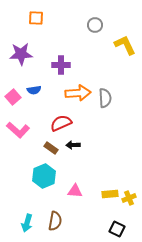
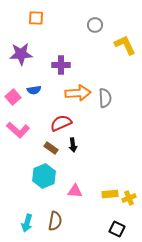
black arrow: rotated 96 degrees counterclockwise
